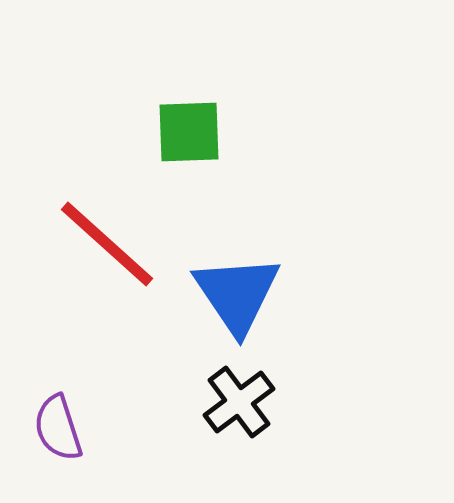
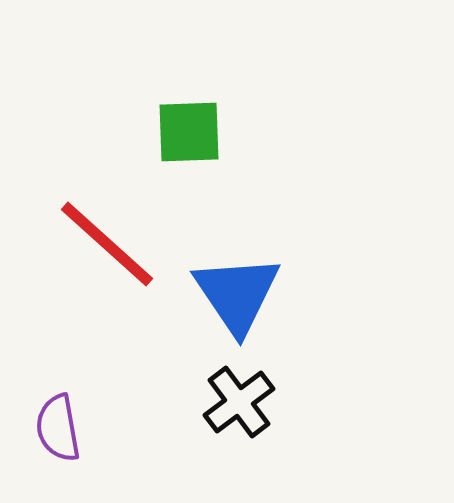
purple semicircle: rotated 8 degrees clockwise
